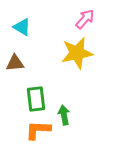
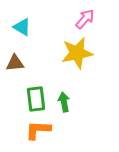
green arrow: moved 13 px up
